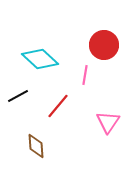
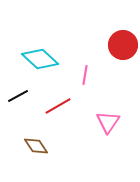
red circle: moved 19 px right
red line: rotated 20 degrees clockwise
brown diamond: rotated 30 degrees counterclockwise
